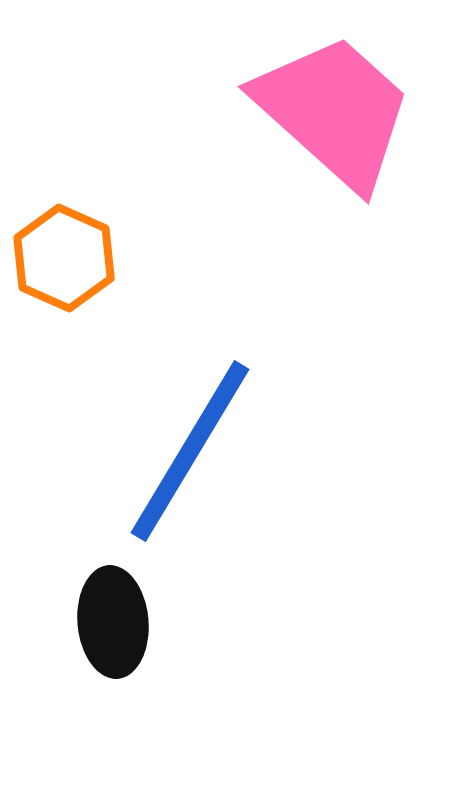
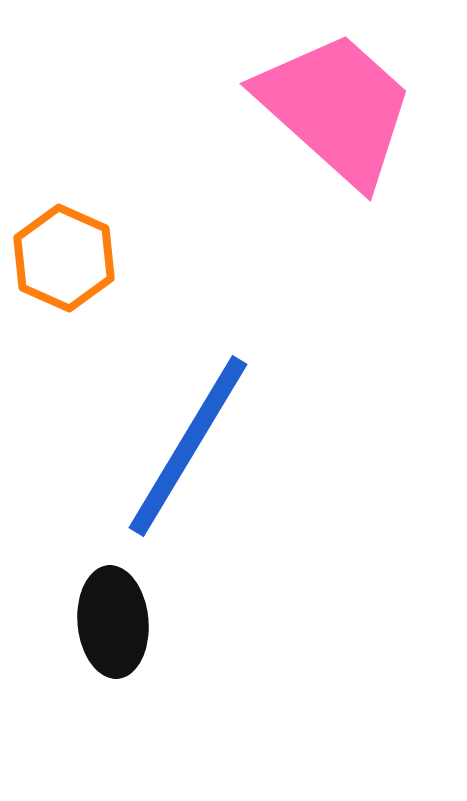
pink trapezoid: moved 2 px right, 3 px up
blue line: moved 2 px left, 5 px up
